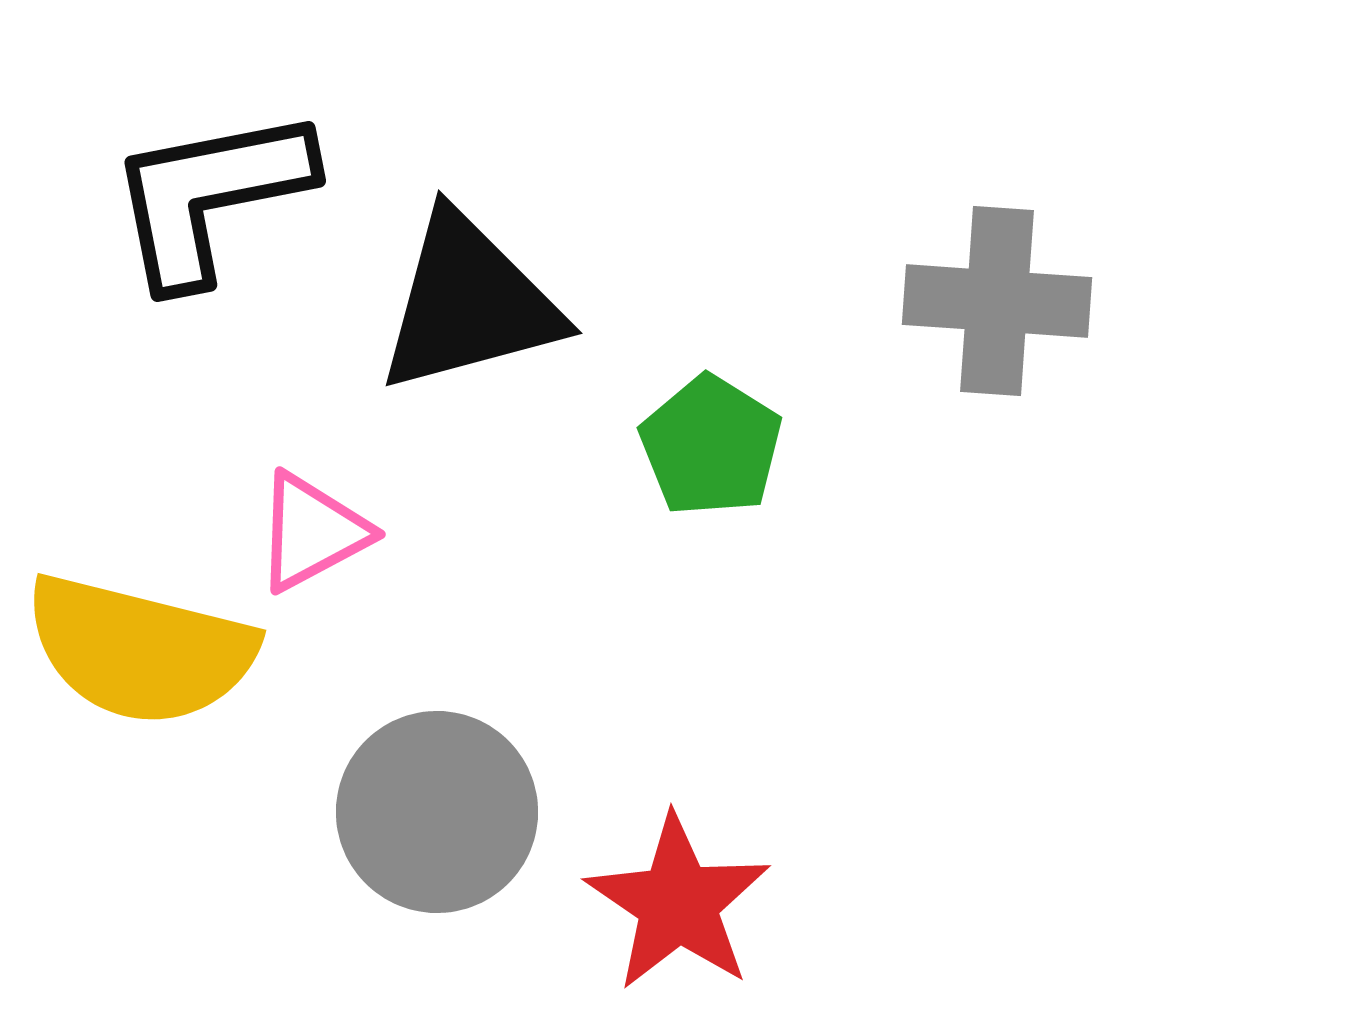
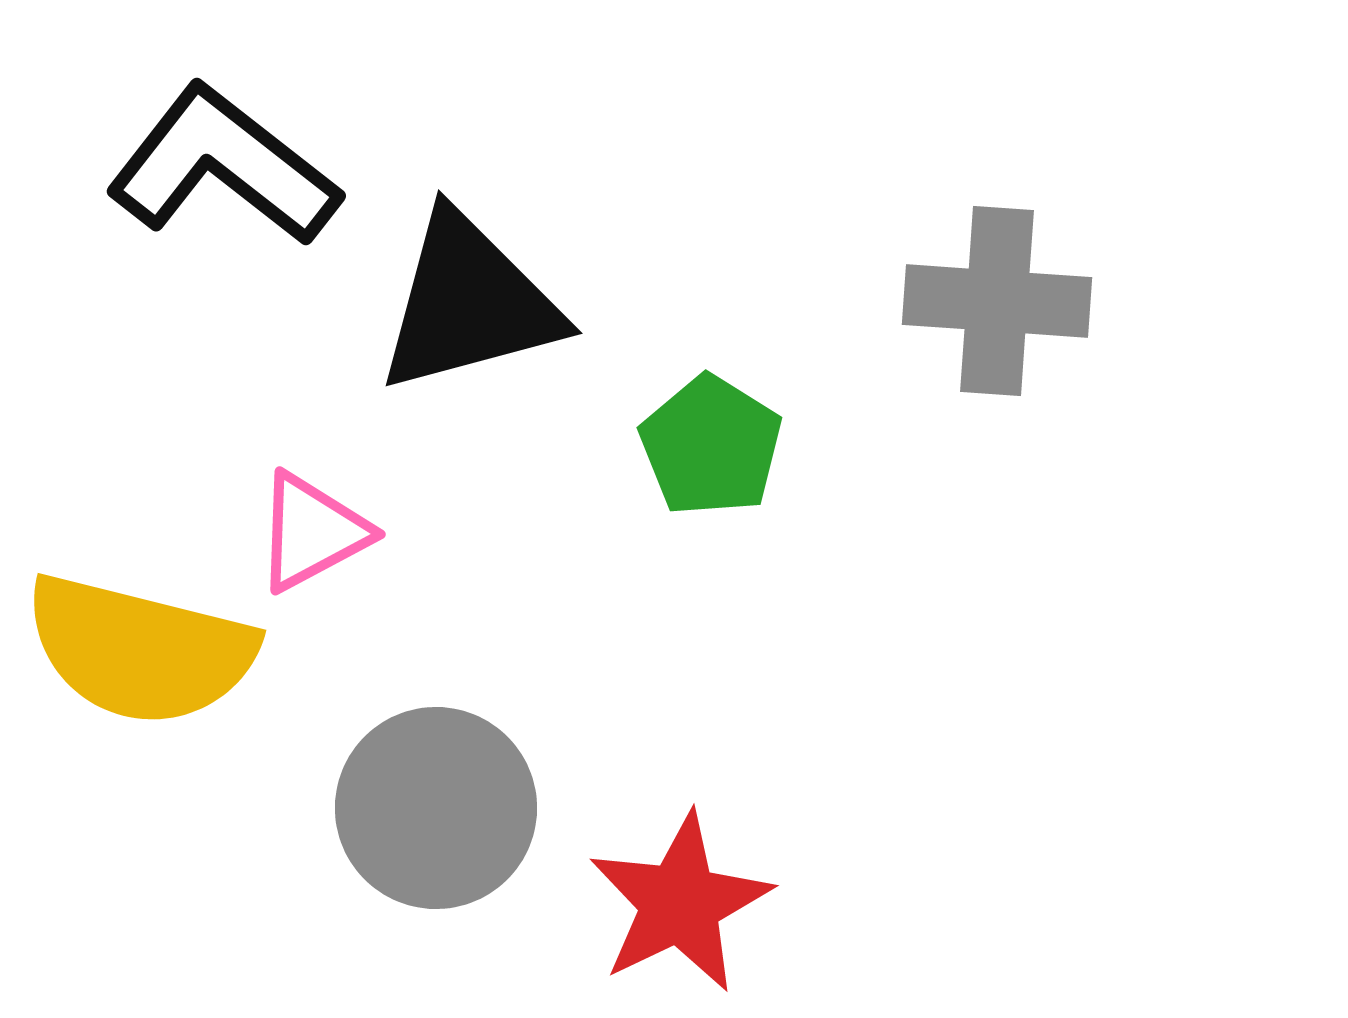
black L-shape: moved 13 px right, 30 px up; rotated 49 degrees clockwise
gray circle: moved 1 px left, 4 px up
red star: moved 2 px right; rotated 12 degrees clockwise
